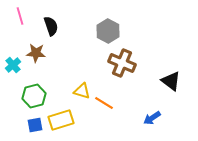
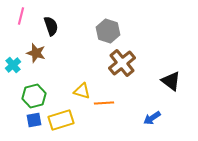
pink line: moved 1 px right; rotated 30 degrees clockwise
gray hexagon: rotated 10 degrees counterclockwise
brown star: rotated 12 degrees clockwise
brown cross: rotated 28 degrees clockwise
orange line: rotated 36 degrees counterclockwise
blue square: moved 1 px left, 5 px up
